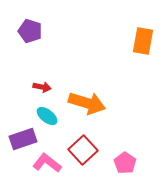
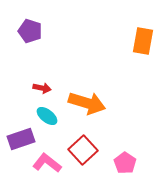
red arrow: moved 1 px down
purple rectangle: moved 2 px left
